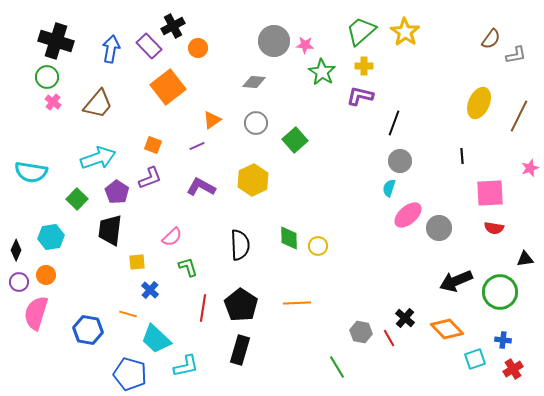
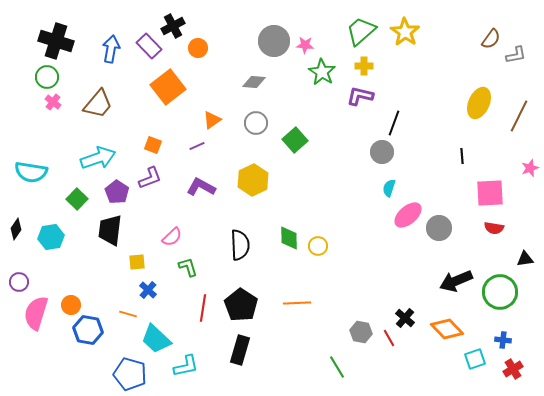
gray circle at (400, 161): moved 18 px left, 9 px up
black diamond at (16, 250): moved 21 px up; rotated 10 degrees clockwise
orange circle at (46, 275): moved 25 px right, 30 px down
blue cross at (150, 290): moved 2 px left
